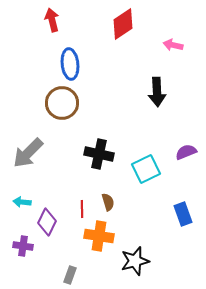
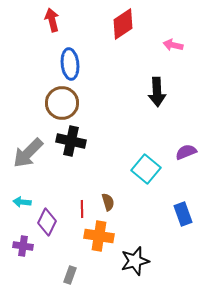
black cross: moved 28 px left, 13 px up
cyan square: rotated 24 degrees counterclockwise
